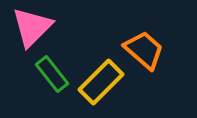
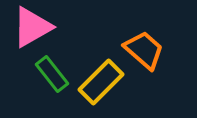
pink triangle: rotated 15 degrees clockwise
